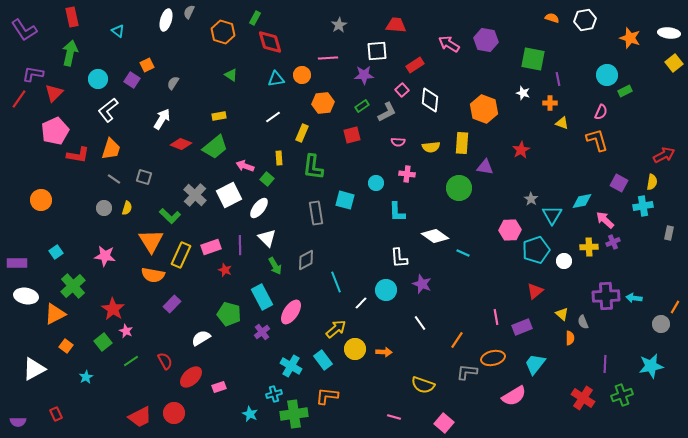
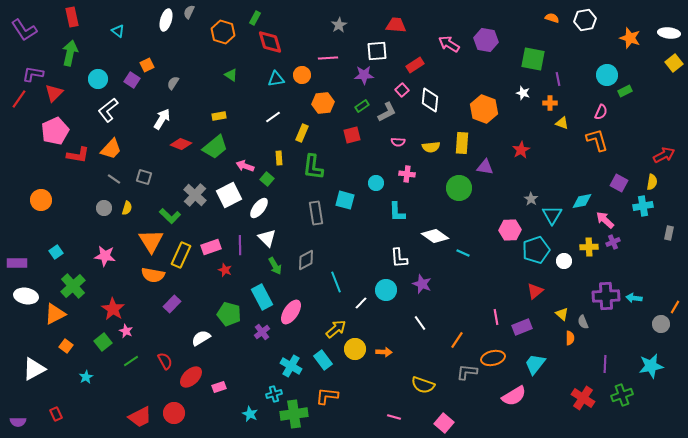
orange trapezoid at (111, 149): rotated 25 degrees clockwise
